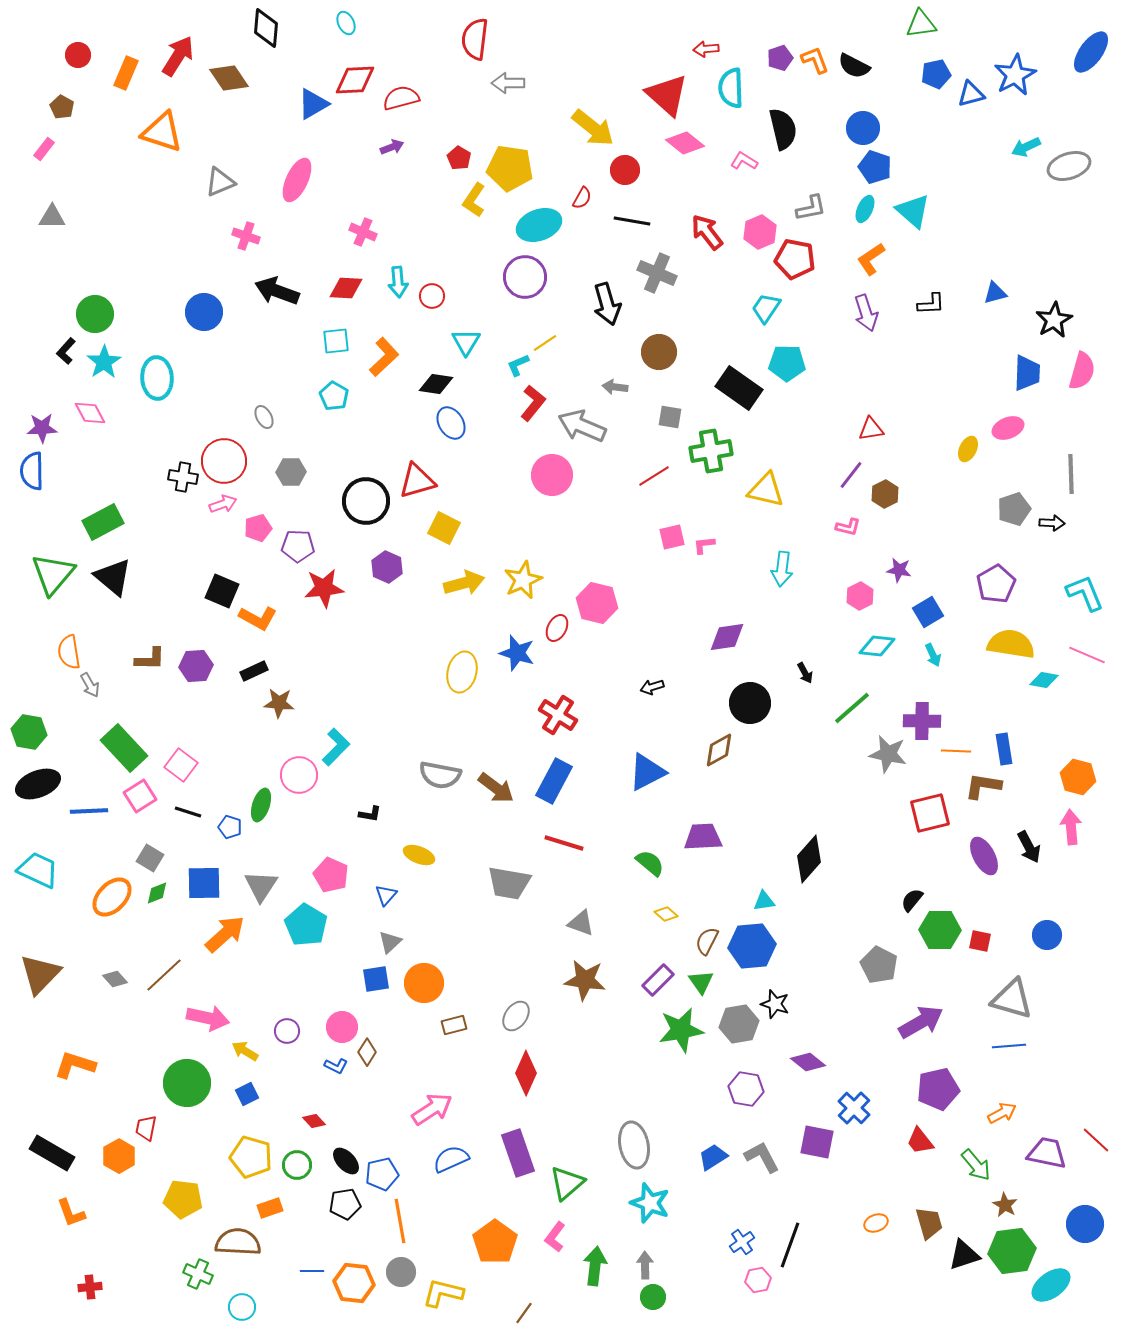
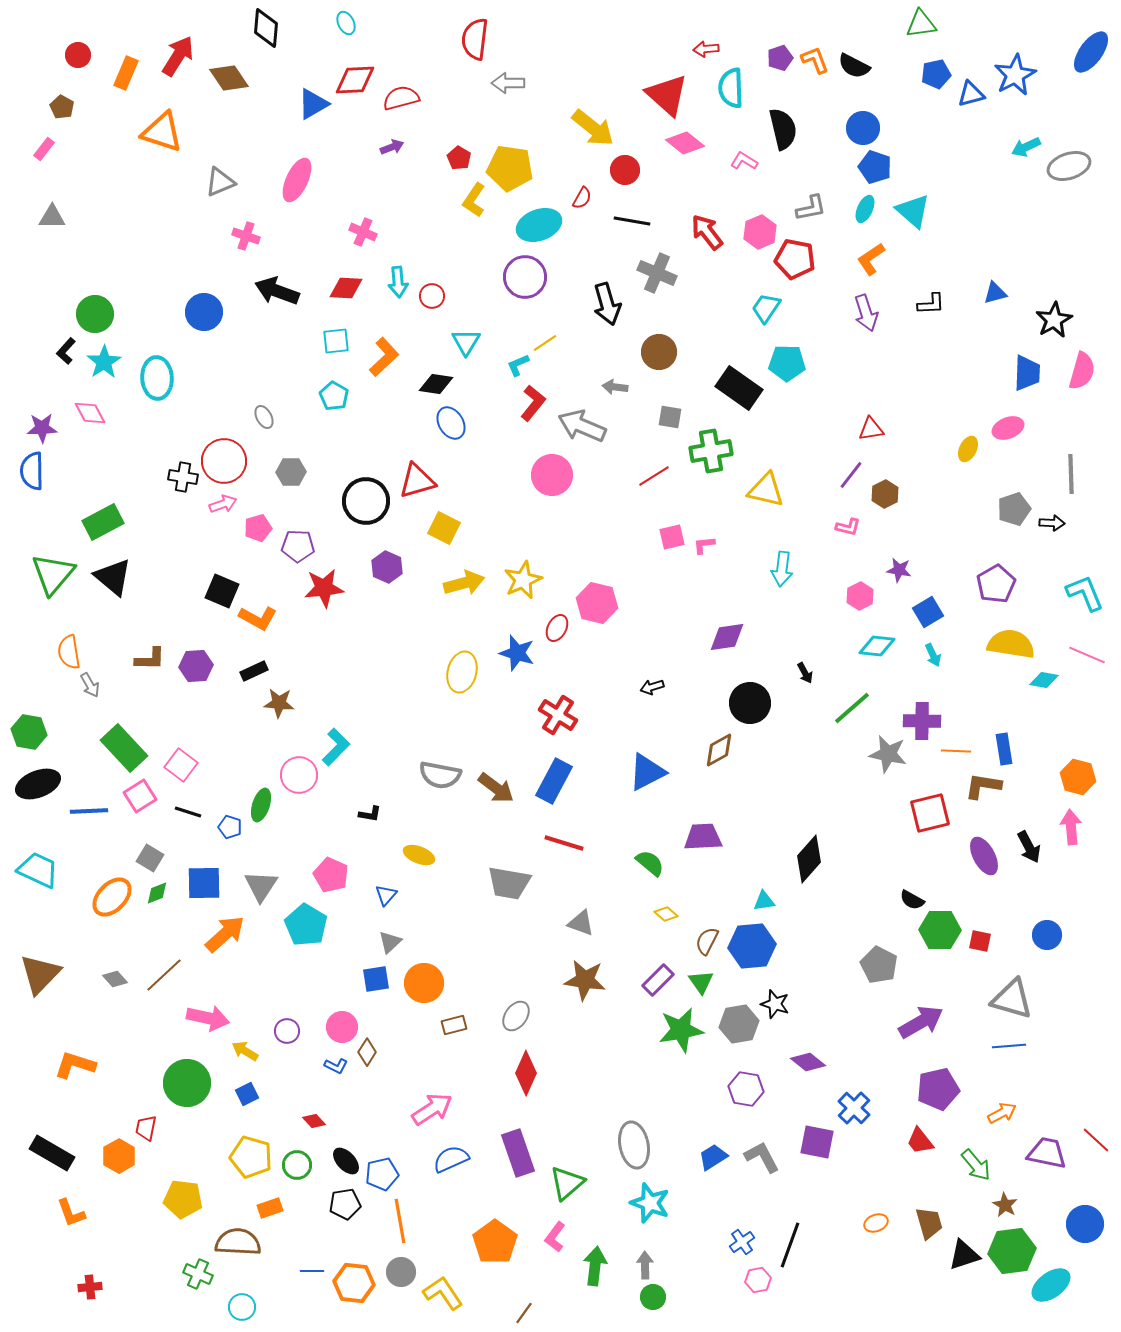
black semicircle at (912, 900): rotated 100 degrees counterclockwise
yellow L-shape at (443, 1293): rotated 42 degrees clockwise
